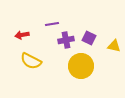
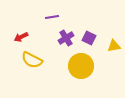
purple line: moved 7 px up
red arrow: moved 1 px left, 2 px down; rotated 16 degrees counterclockwise
purple cross: moved 2 px up; rotated 21 degrees counterclockwise
yellow triangle: rotated 24 degrees counterclockwise
yellow semicircle: moved 1 px right, 1 px up
